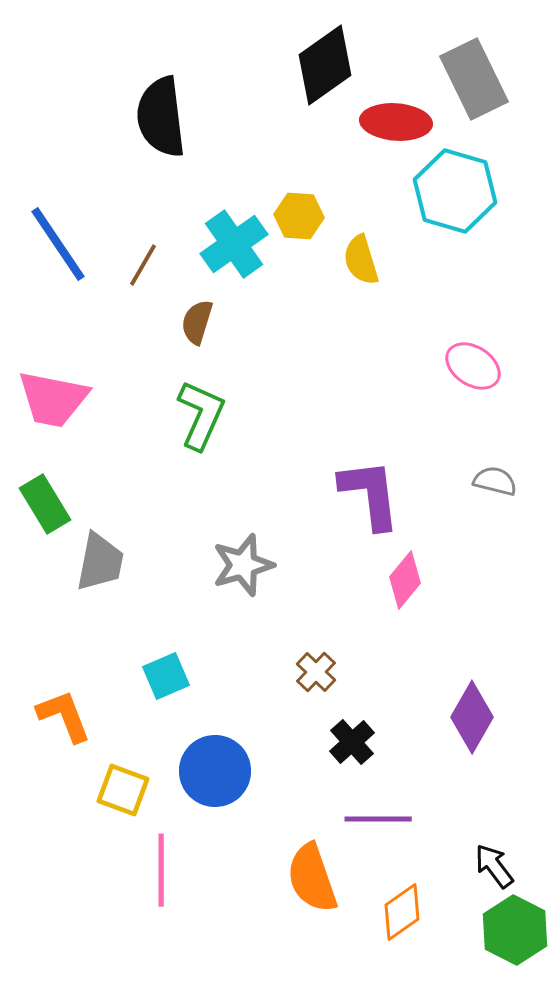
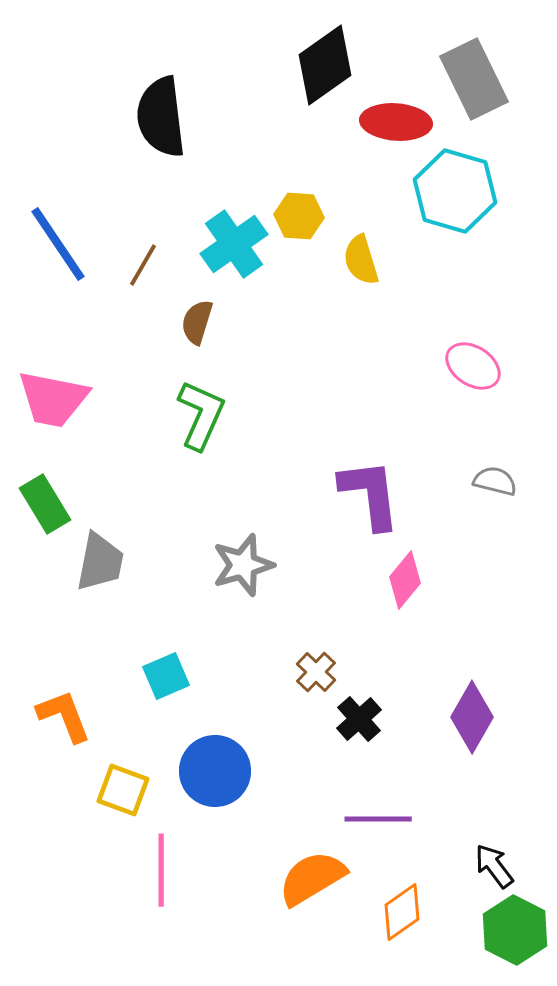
black cross: moved 7 px right, 23 px up
orange semicircle: rotated 78 degrees clockwise
